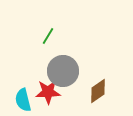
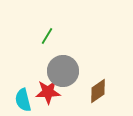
green line: moved 1 px left
